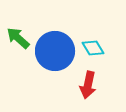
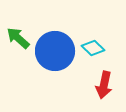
cyan diamond: rotated 15 degrees counterclockwise
red arrow: moved 16 px right
